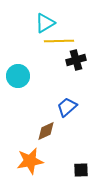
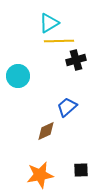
cyan triangle: moved 4 px right
orange star: moved 10 px right, 14 px down
